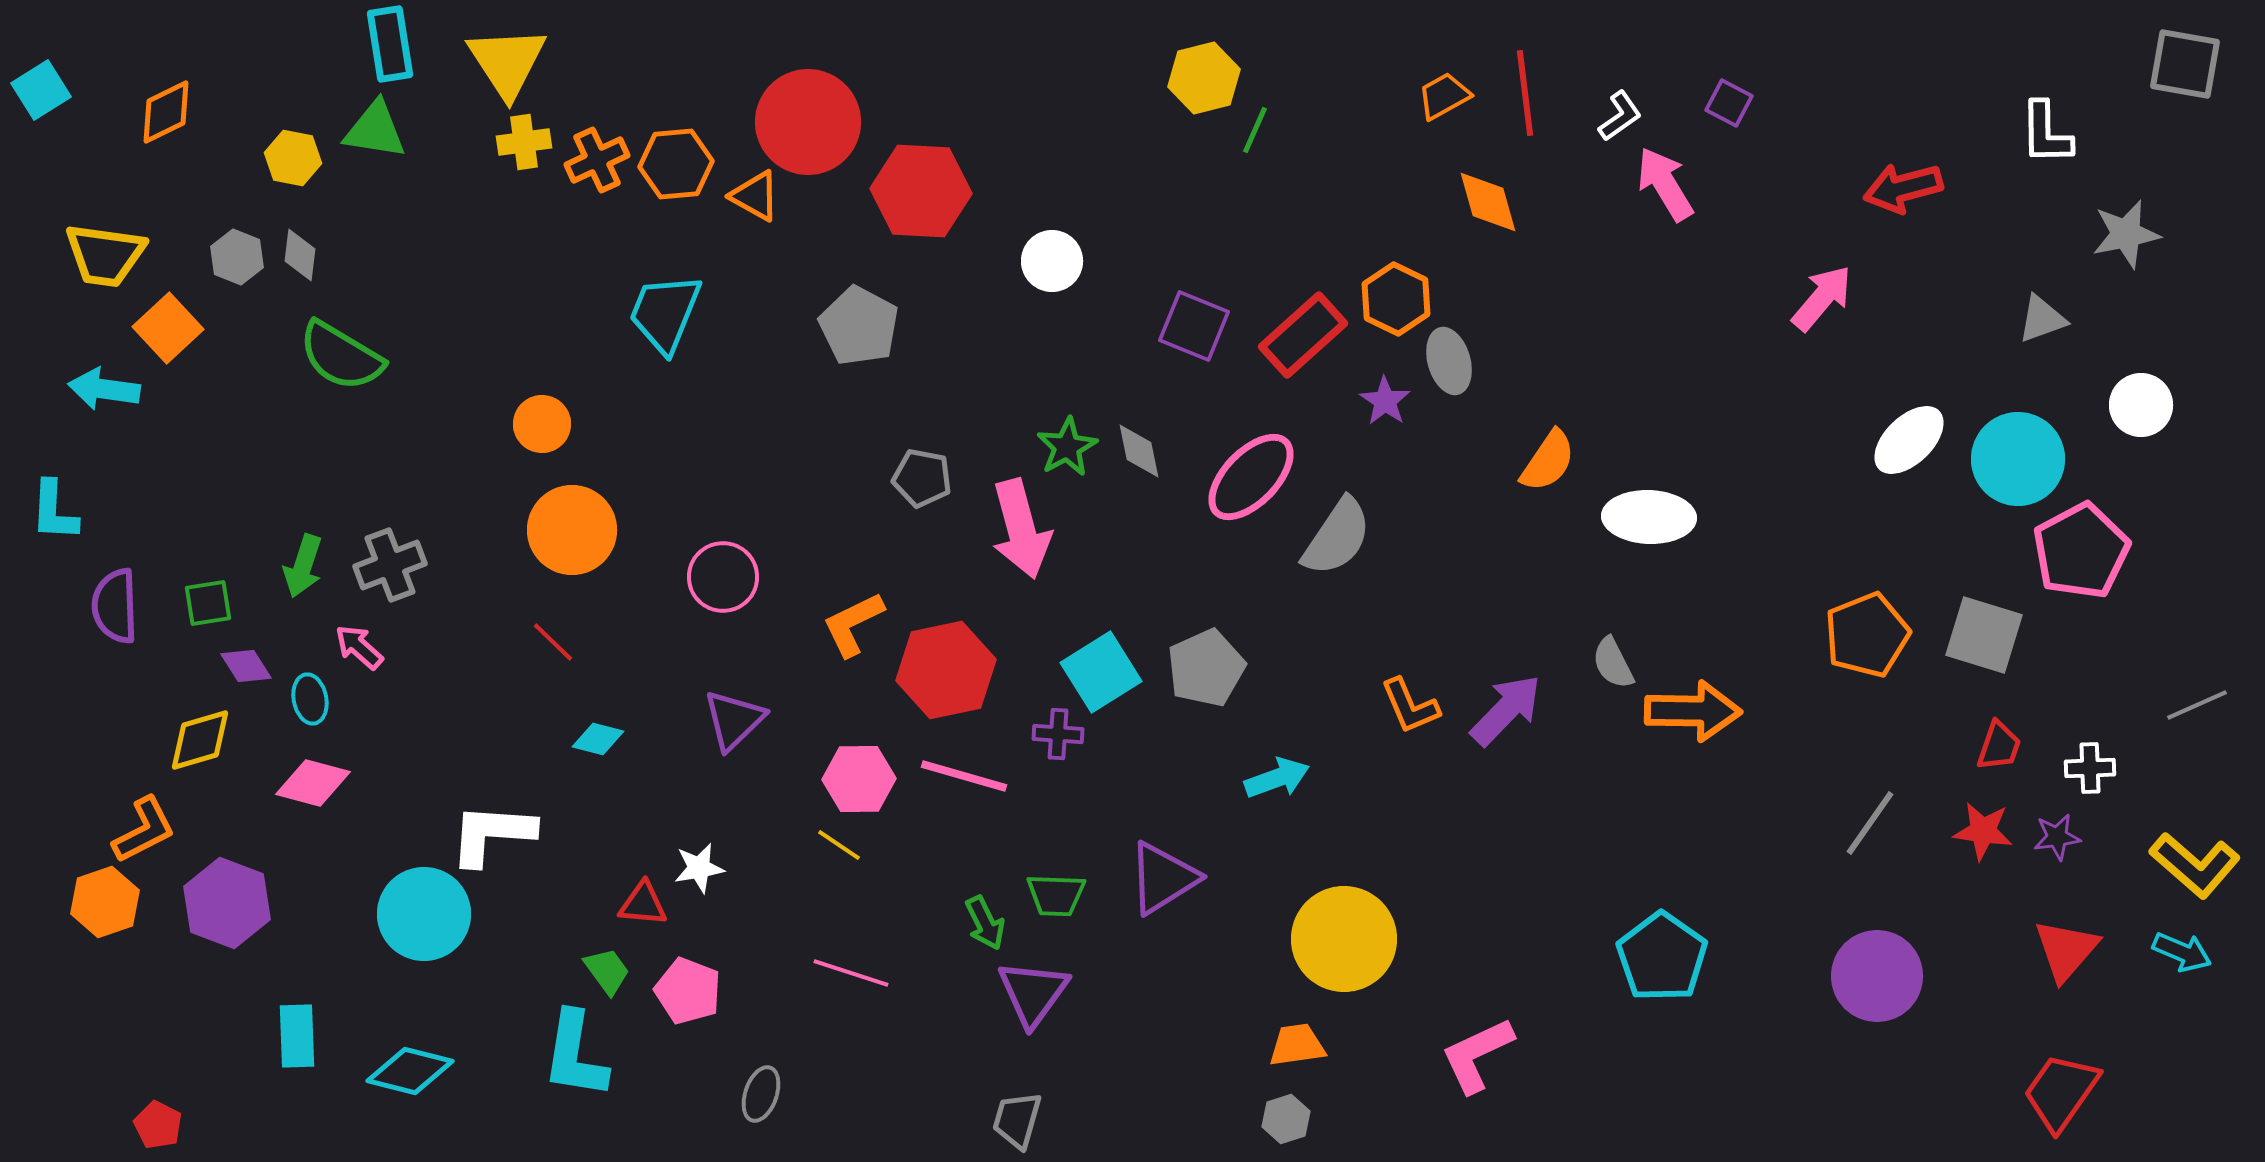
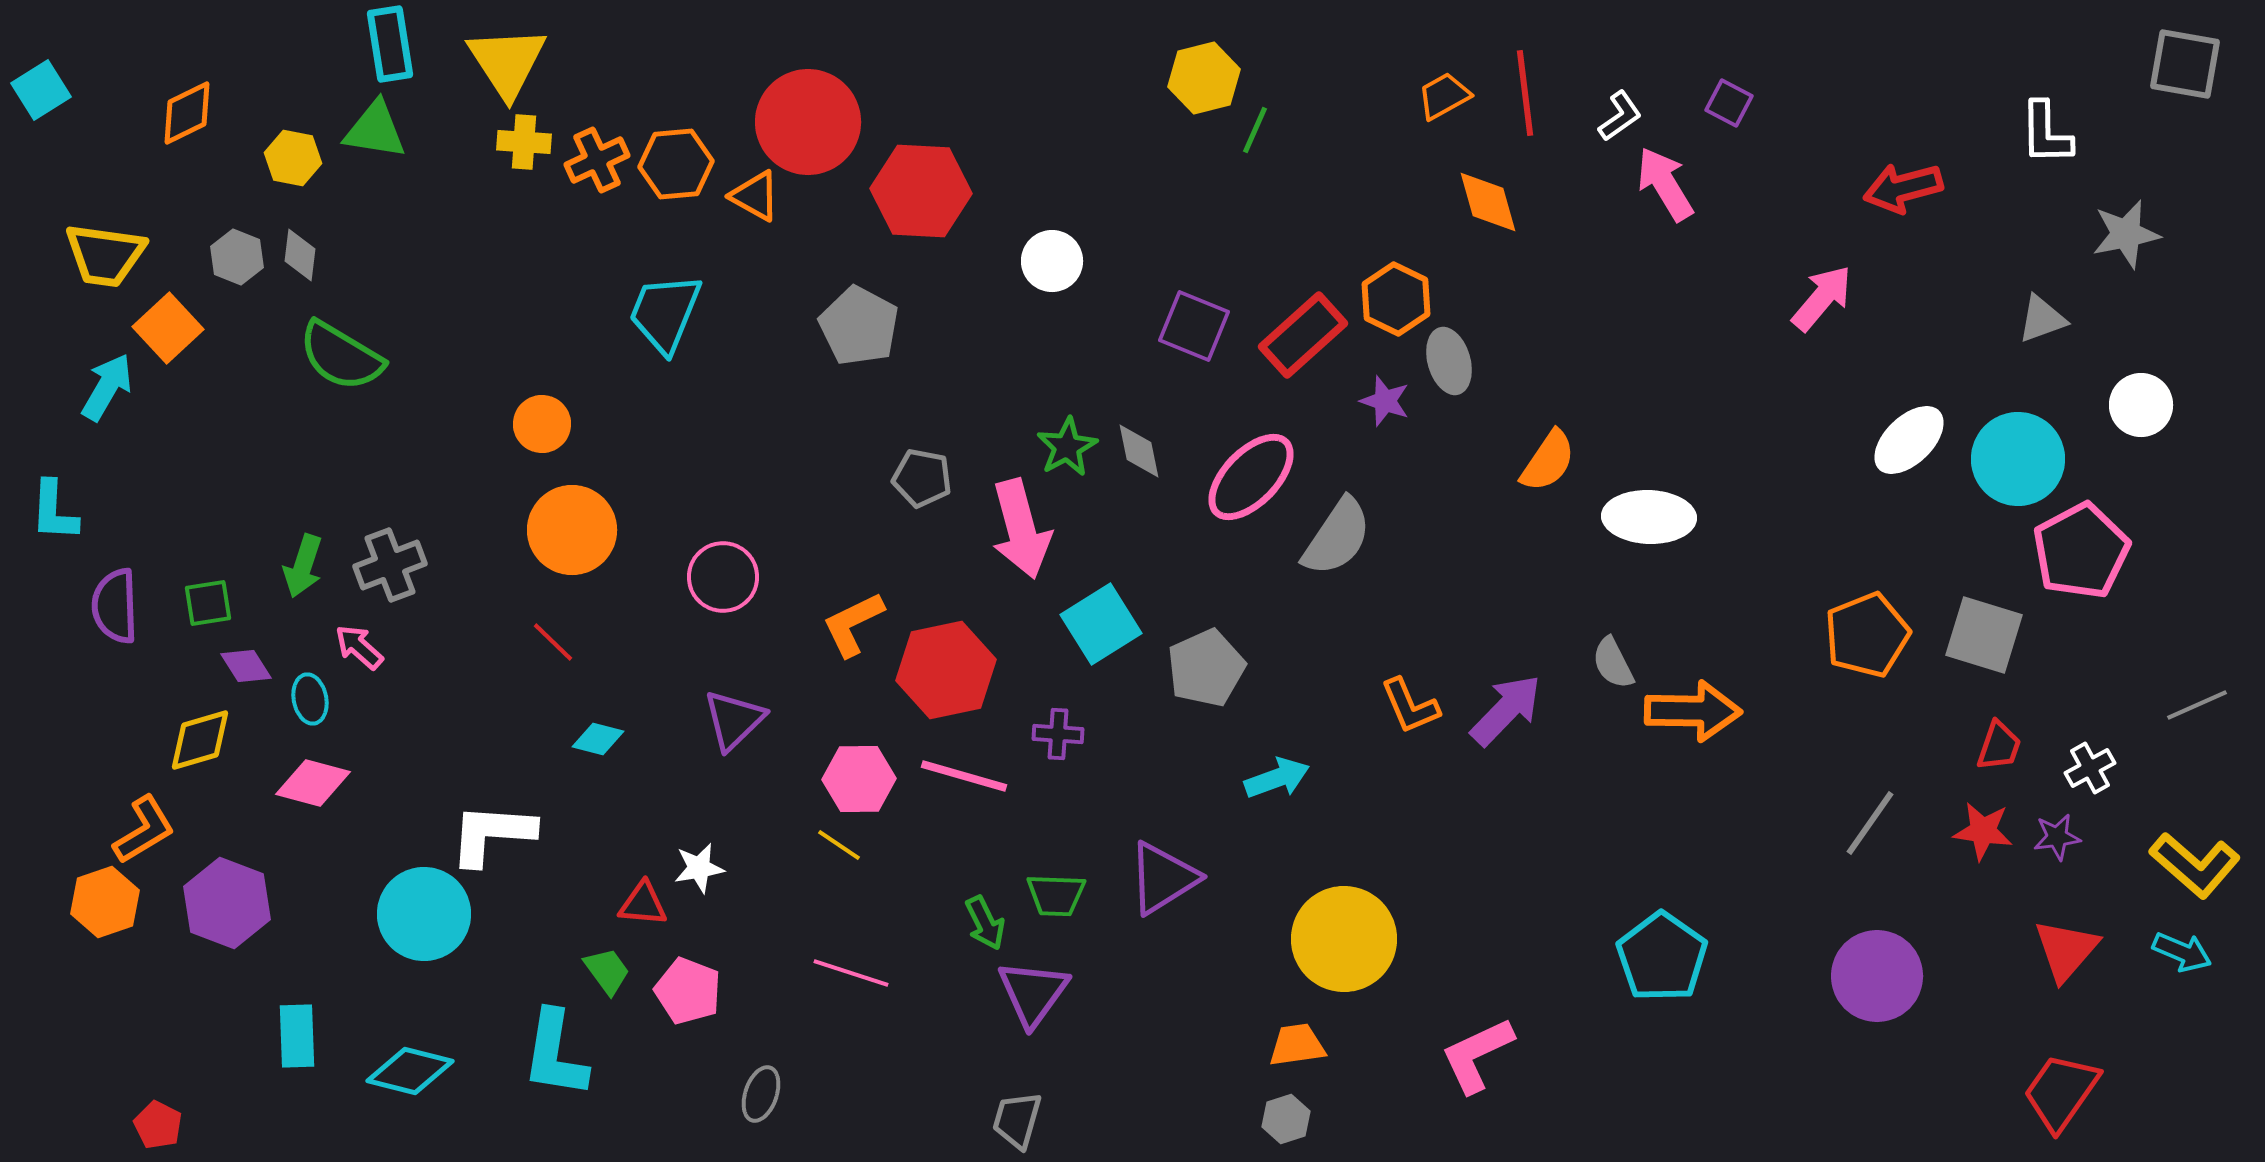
orange diamond at (166, 112): moved 21 px right, 1 px down
yellow cross at (524, 142): rotated 12 degrees clockwise
cyan arrow at (104, 389): moved 3 px right, 2 px up; rotated 112 degrees clockwise
purple star at (1385, 401): rotated 15 degrees counterclockwise
cyan square at (1101, 672): moved 48 px up
white cross at (2090, 768): rotated 27 degrees counterclockwise
orange L-shape at (144, 830): rotated 4 degrees counterclockwise
cyan L-shape at (575, 1055): moved 20 px left, 1 px up
